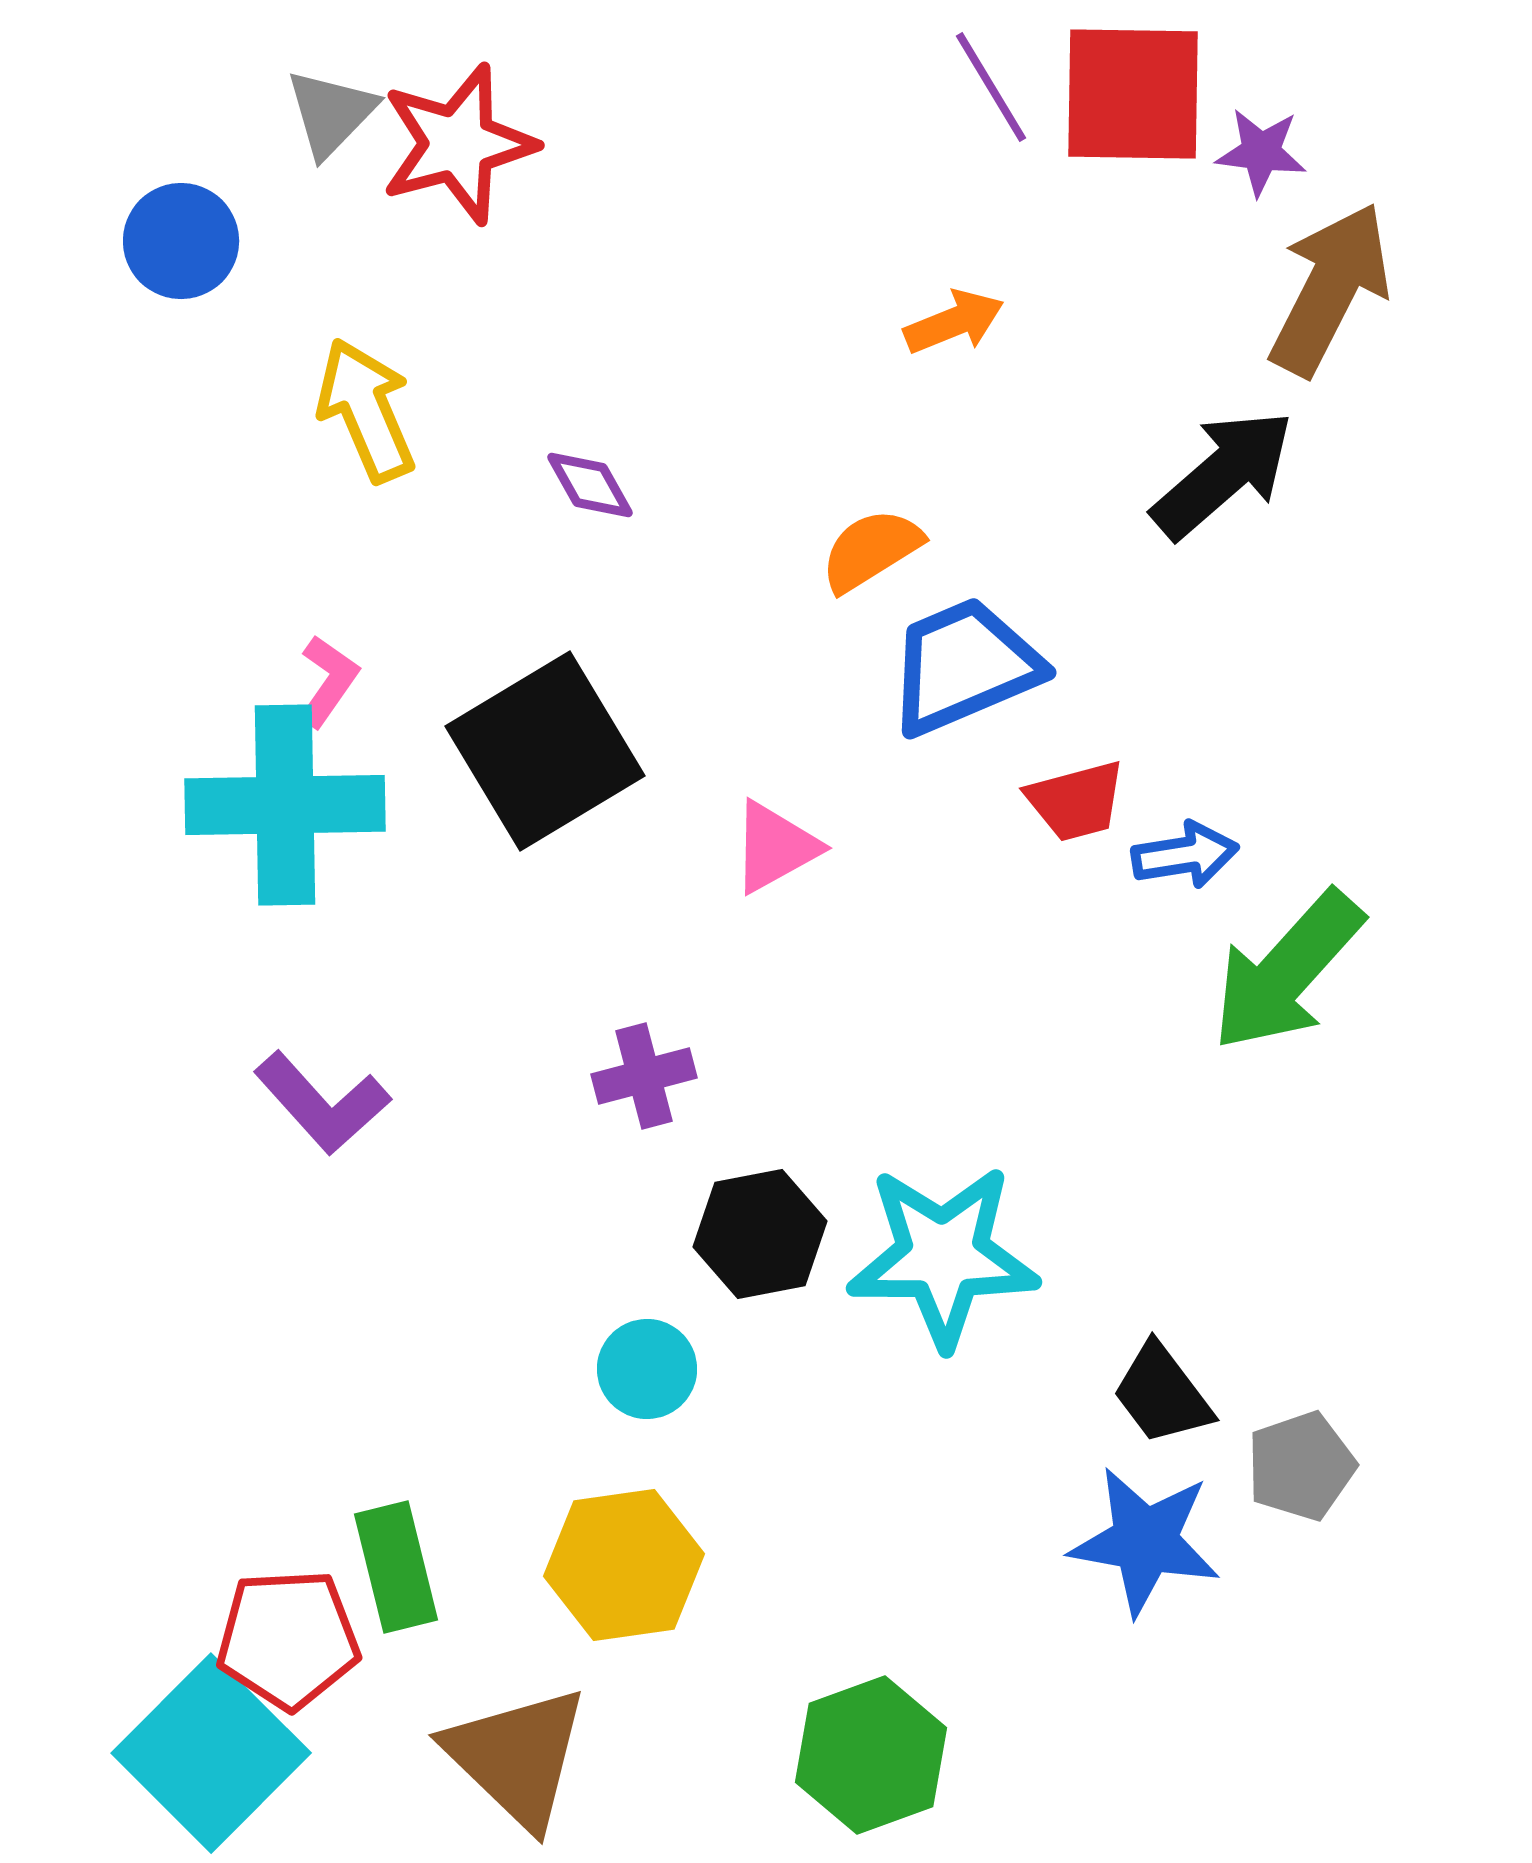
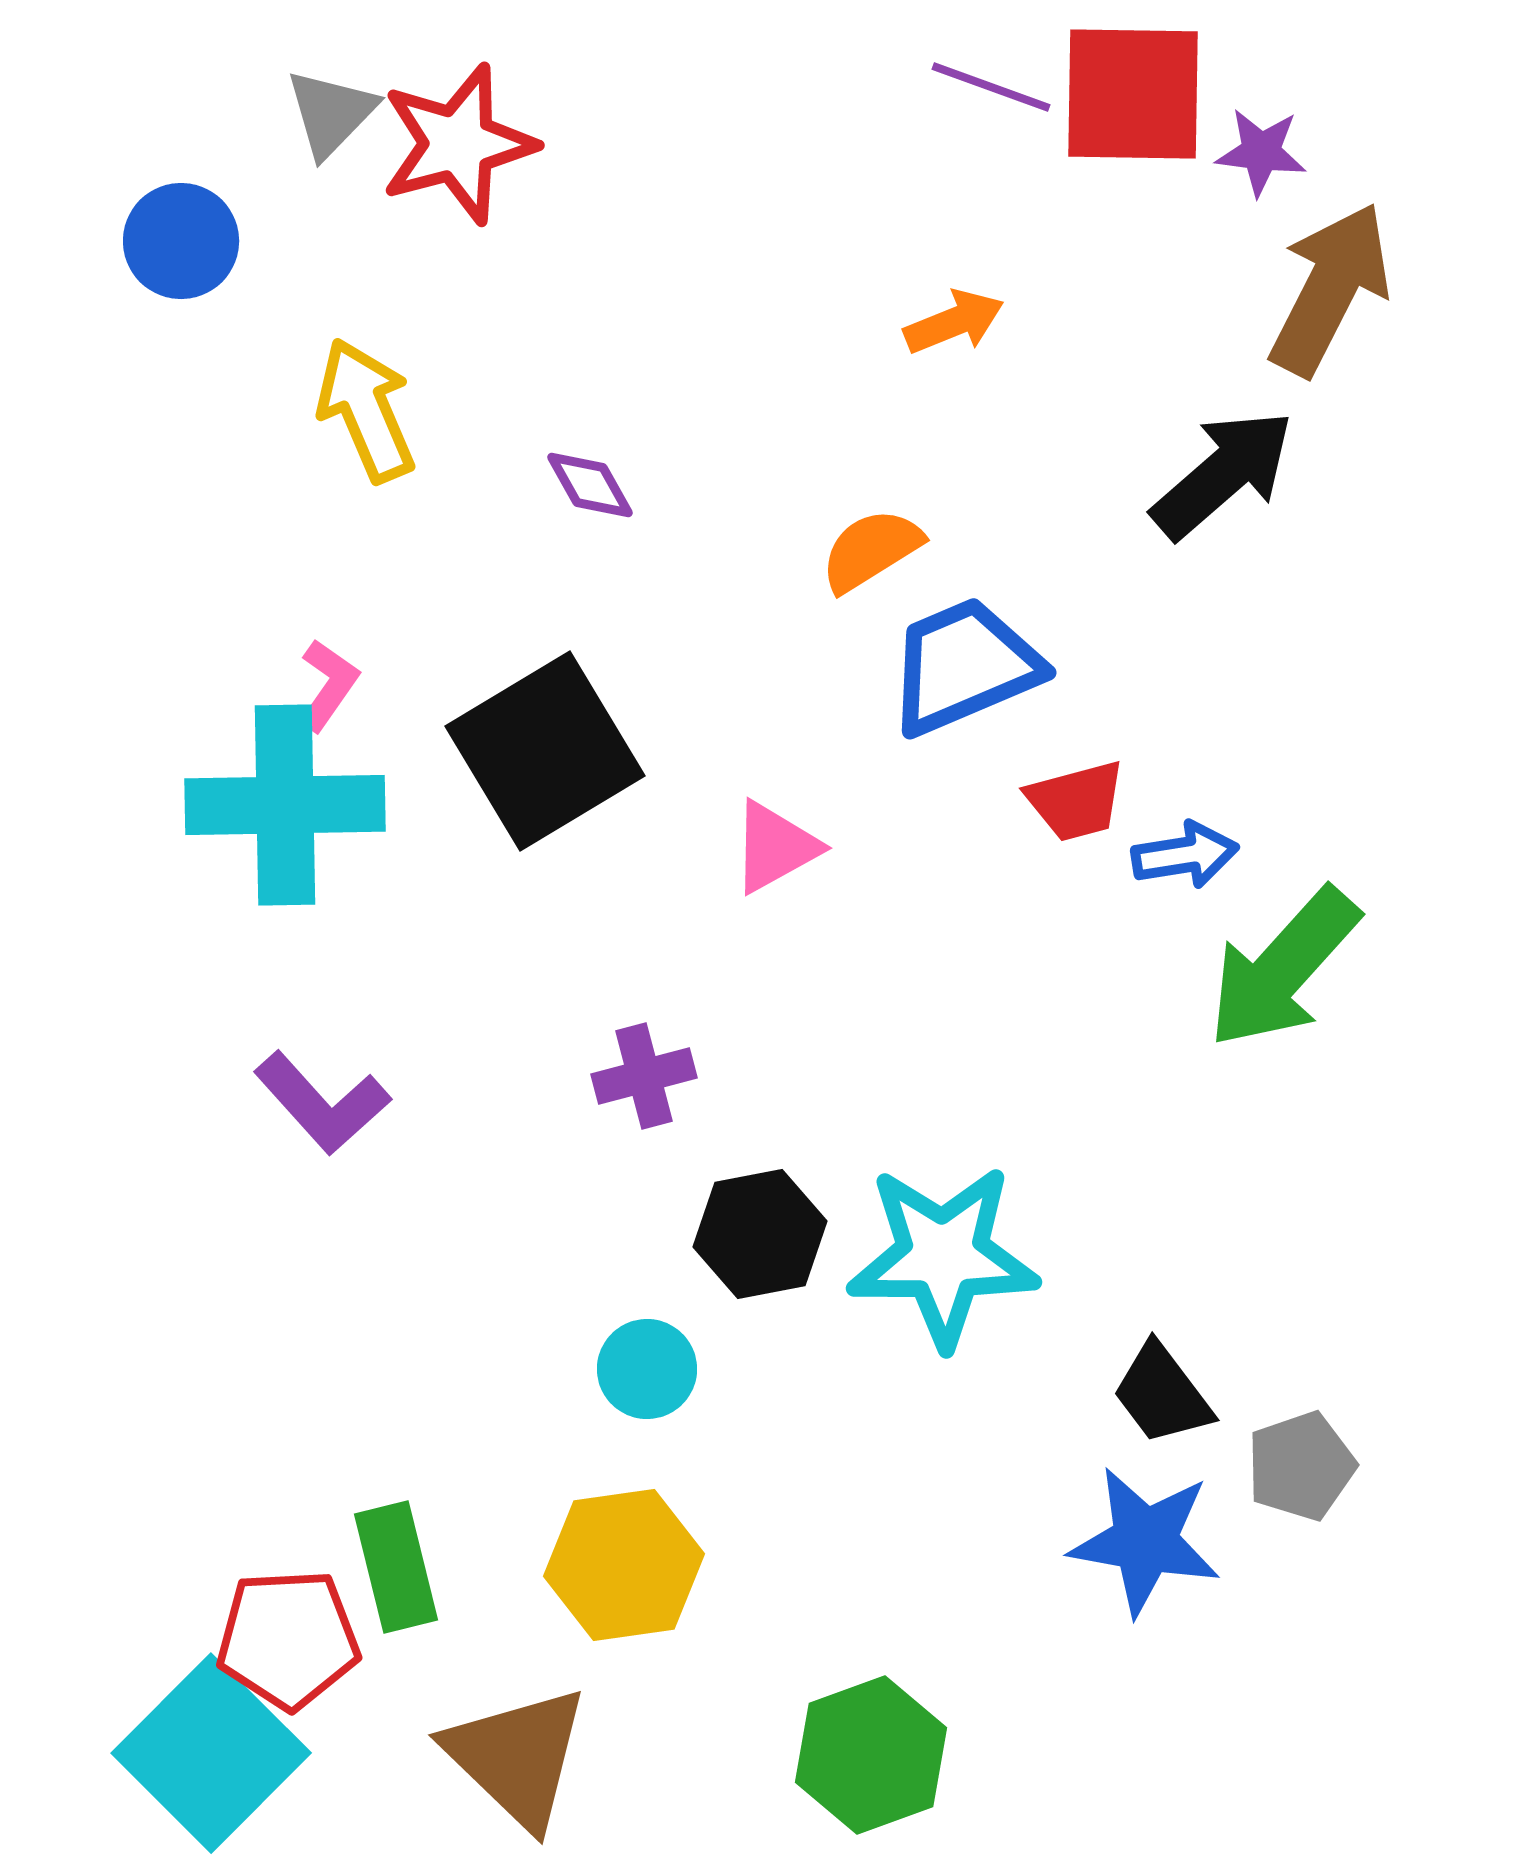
purple line: rotated 39 degrees counterclockwise
pink L-shape: moved 4 px down
green arrow: moved 4 px left, 3 px up
